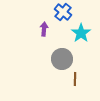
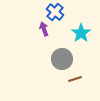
blue cross: moved 8 px left
purple arrow: rotated 24 degrees counterclockwise
brown line: rotated 72 degrees clockwise
